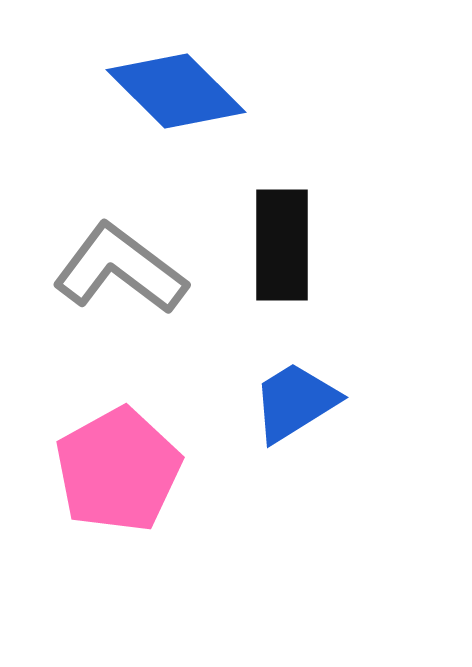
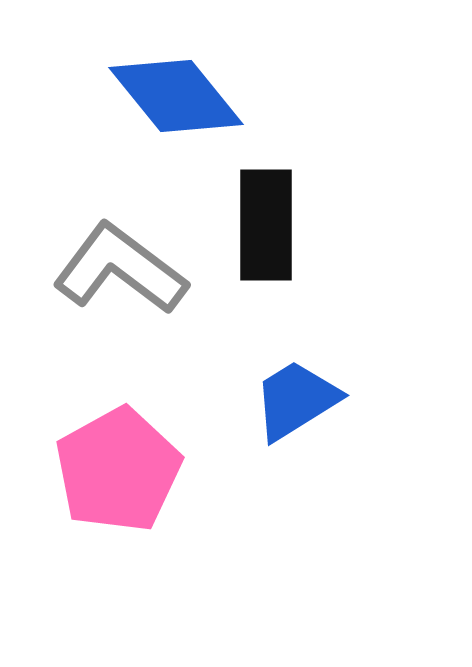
blue diamond: moved 5 px down; rotated 6 degrees clockwise
black rectangle: moved 16 px left, 20 px up
blue trapezoid: moved 1 px right, 2 px up
